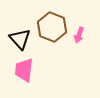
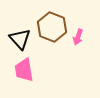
pink arrow: moved 1 px left, 2 px down
pink trapezoid: rotated 15 degrees counterclockwise
